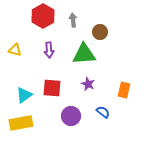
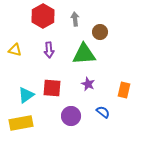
gray arrow: moved 2 px right, 1 px up
cyan triangle: moved 2 px right
